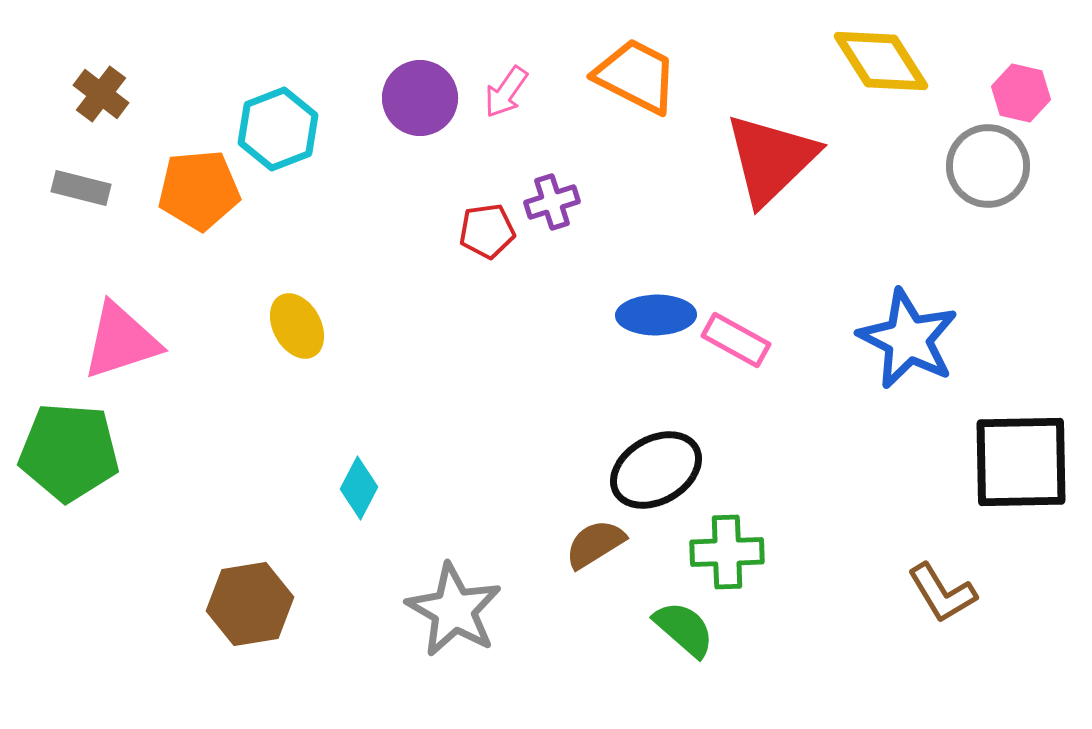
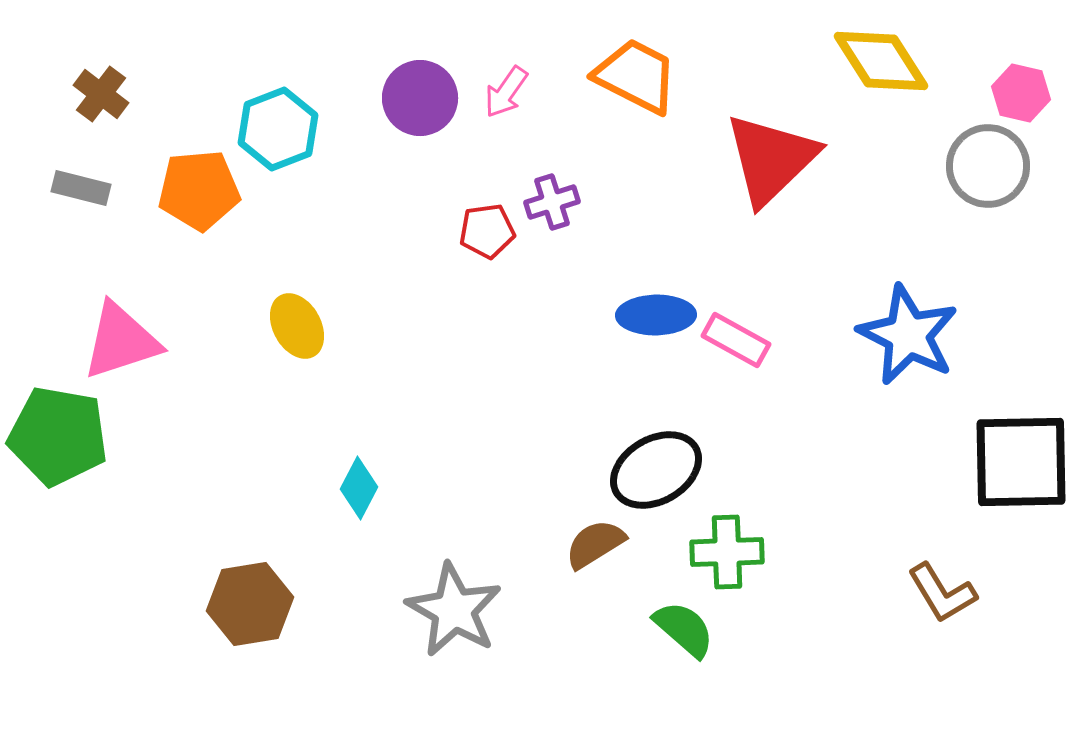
blue star: moved 4 px up
green pentagon: moved 11 px left, 16 px up; rotated 6 degrees clockwise
